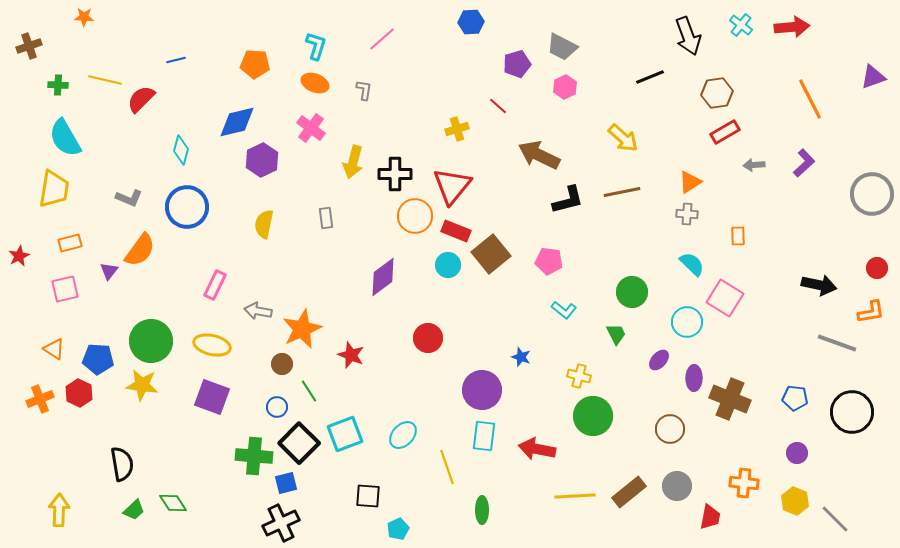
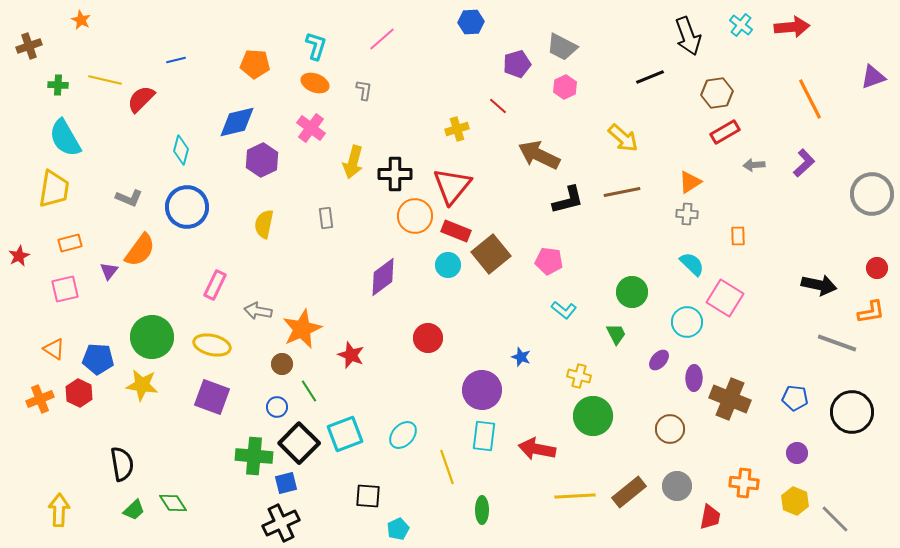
orange star at (84, 17): moved 3 px left, 3 px down; rotated 24 degrees clockwise
green circle at (151, 341): moved 1 px right, 4 px up
